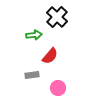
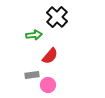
pink circle: moved 10 px left, 3 px up
